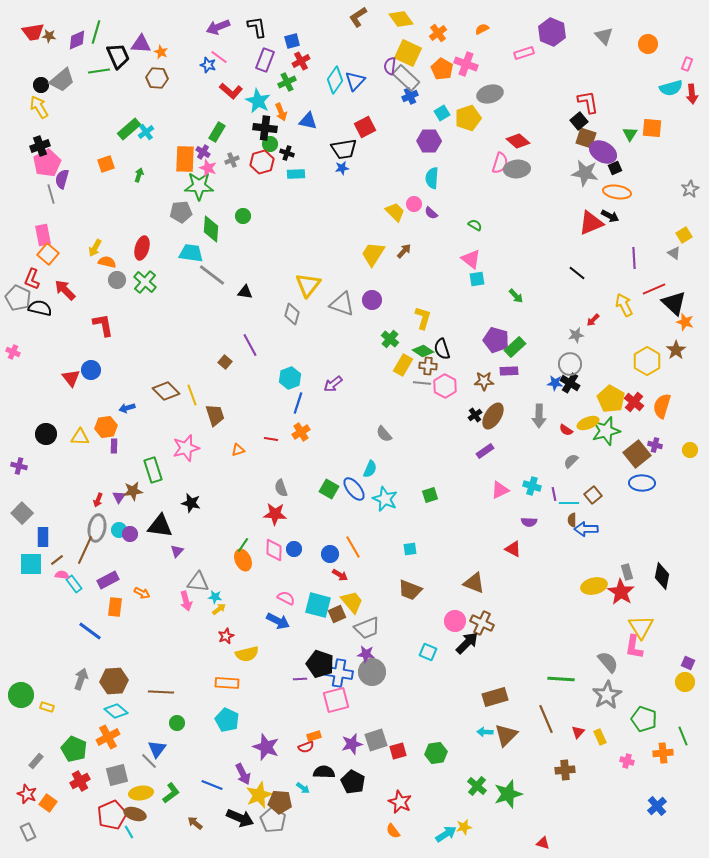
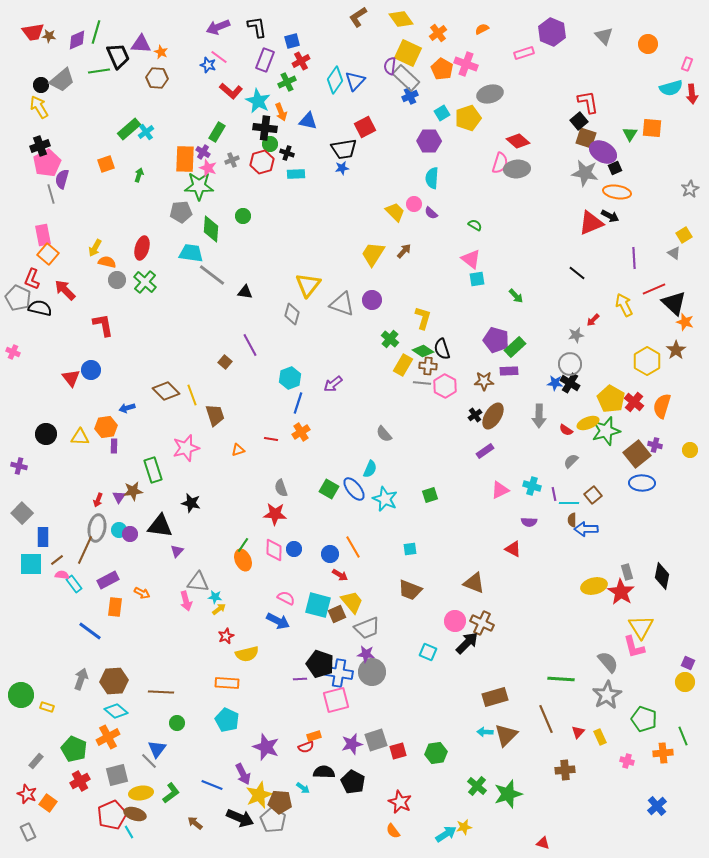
pink L-shape at (634, 647): rotated 25 degrees counterclockwise
